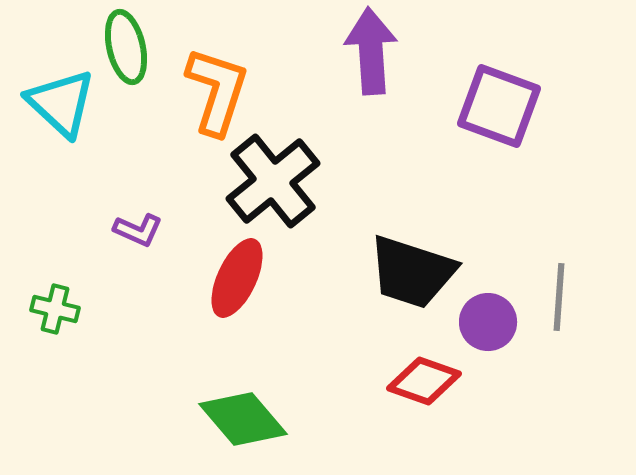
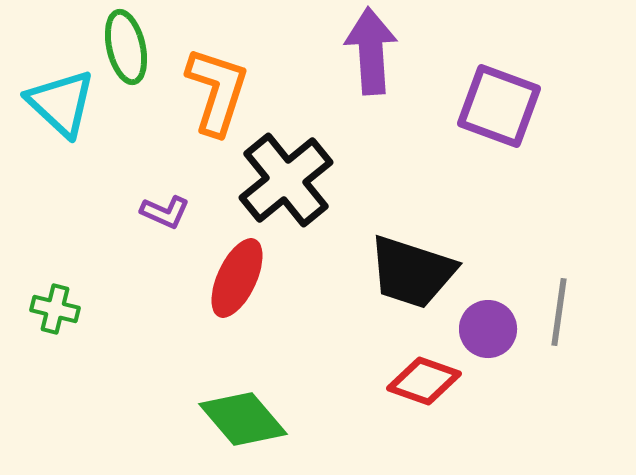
black cross: moved 13 px right, 1 px up
purple L-shape: moved 27 px right, 18 px up
gray line: moved 15 px down; rotated 4 degrees clockwise
purple circle: moved 7 px down
